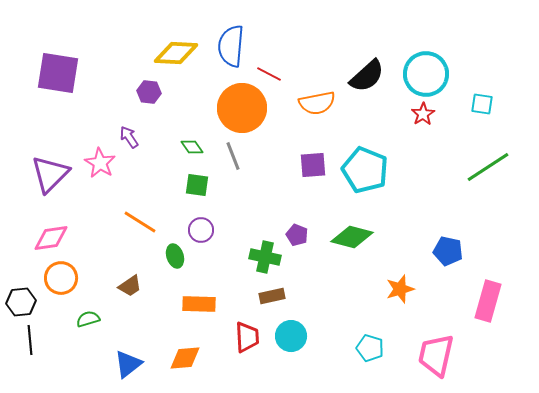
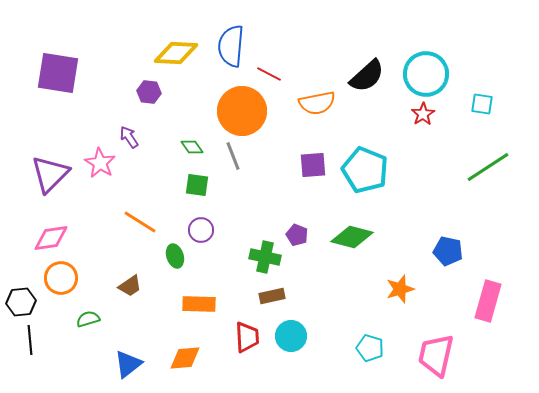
orange circle at (242, 108): moved 3 px down
